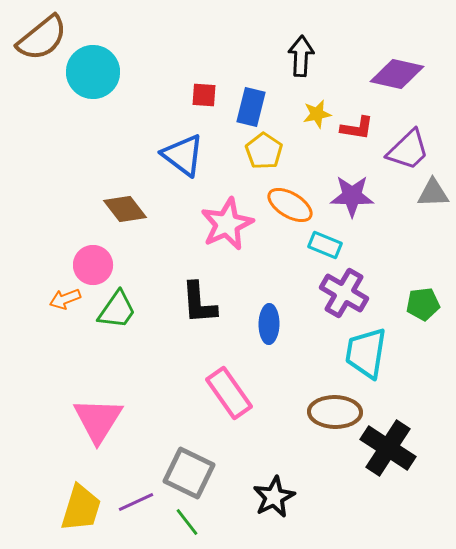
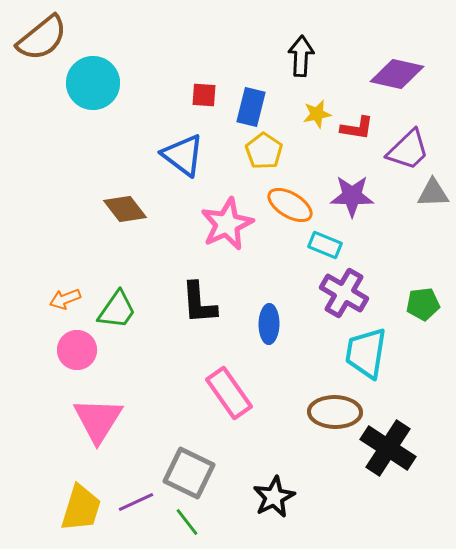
cyan circle: moved 11 px down
pink circle: moved 16 px left, 85 px down
